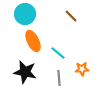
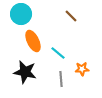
cyan circle: moved 4 px left
gray line: moved 2 px right, 1 px down
